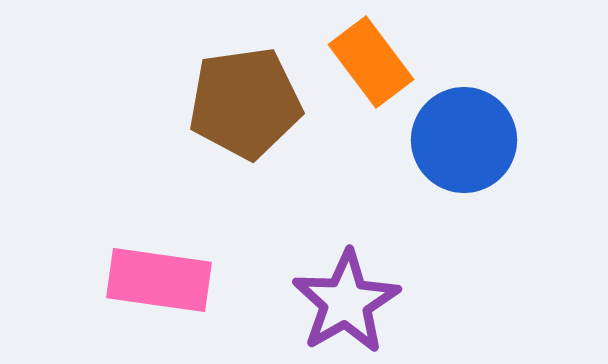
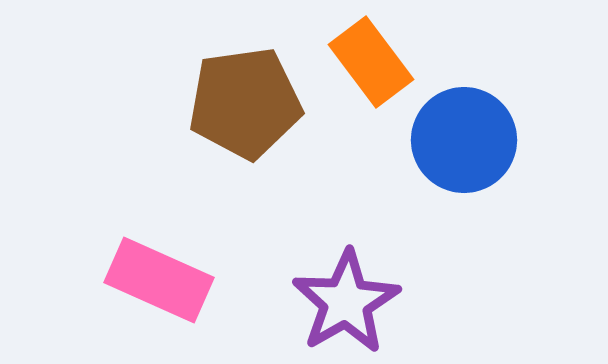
pink rectangle: rotated 16 degrees clockwise
